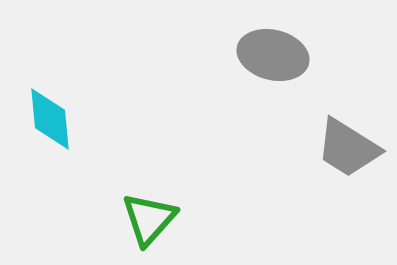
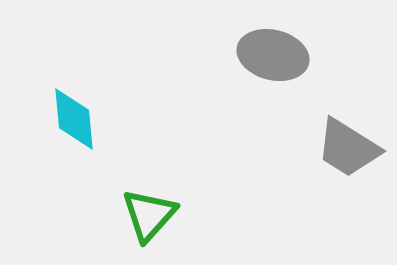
cyan diamond: moved 24 px right
green triangle: moved 4 px up
